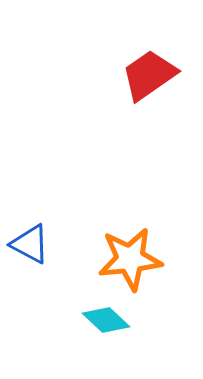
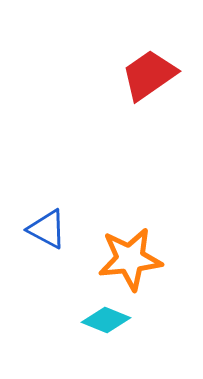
blue triangle: moved 17 px right, 15 px up
cyan diamond: rotated 21 degrees counterclockwise
